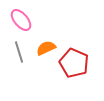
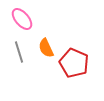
pink ellipse: moved 1 px right, 1 px up
orange semicircle: rotated 90 degrees counterclockwise
